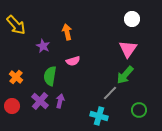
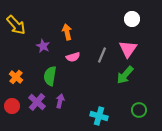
pink semicircle: moved 4 px up
gray line: moved 8 px left, 38 px up; rotated 21 degrees counterclockwise
purple cross: moved 3 px left, 1 px down
